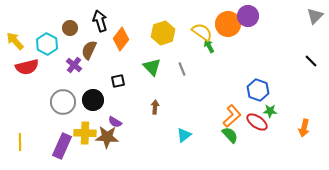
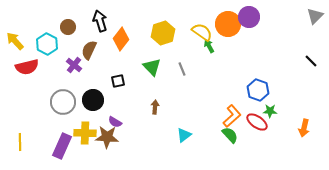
purple circle: moved 1 px right, 1 px down
brown circle: moved 2 px left, 1 px up
